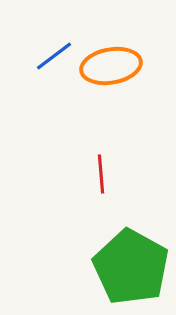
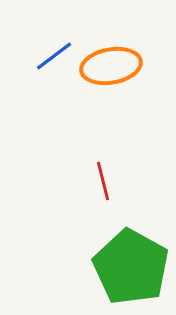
red line: moved 2 px right, 7 px down; rotated 9 degrees counterclockwise
